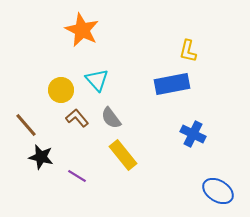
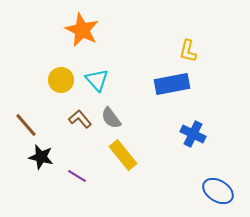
yellow circle: moved 10 px up
brown L-shape: moved 3 px right, 1 px down
